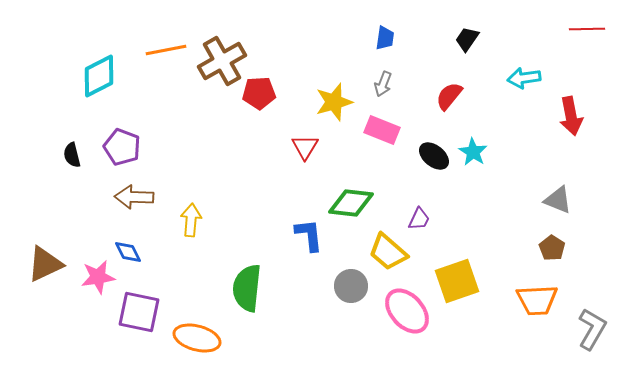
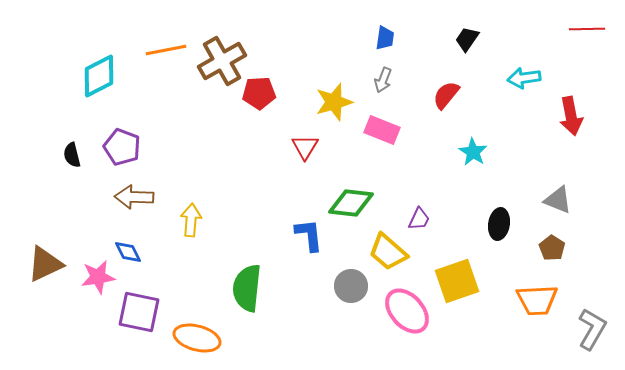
gray arrow: moved 4 px up
red semicircle: moved 3 px left, 1 px up
black ellipse: moved 65 px right, 68 px down; rotated 60 degrees clockwise
